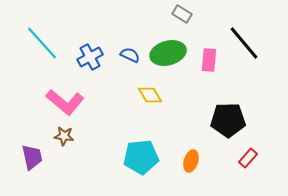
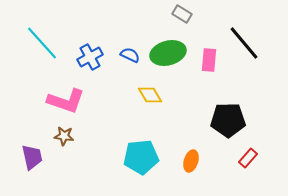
pink L-shape: moved 1 px right, 1 px up; rotated 21 degrees counterclockwise
